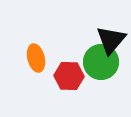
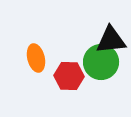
black triangle: rotated 44 degrees clockwise
